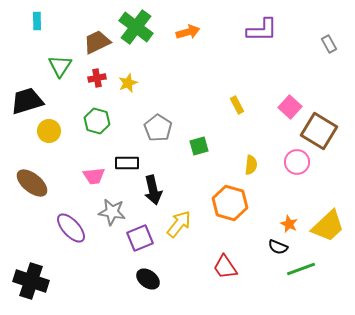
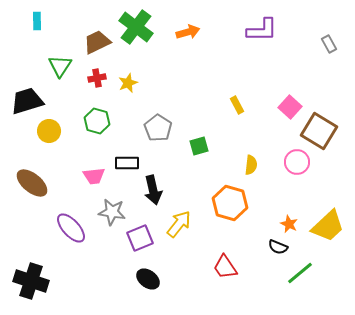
green line: moved 1 px left, 4 px down; rotated 20 degrees counterclockwise
